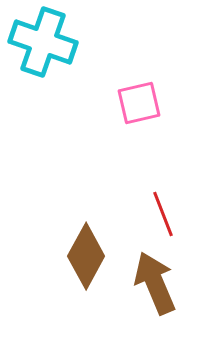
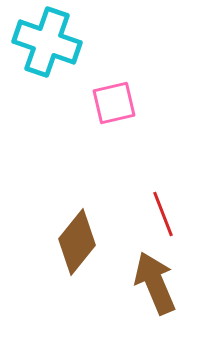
cyan cross: moved 4 px right
pink square: moved 25 px left
brown diamond: moved 9 px left, 14 px up; rotated 10 degrees clockwise
